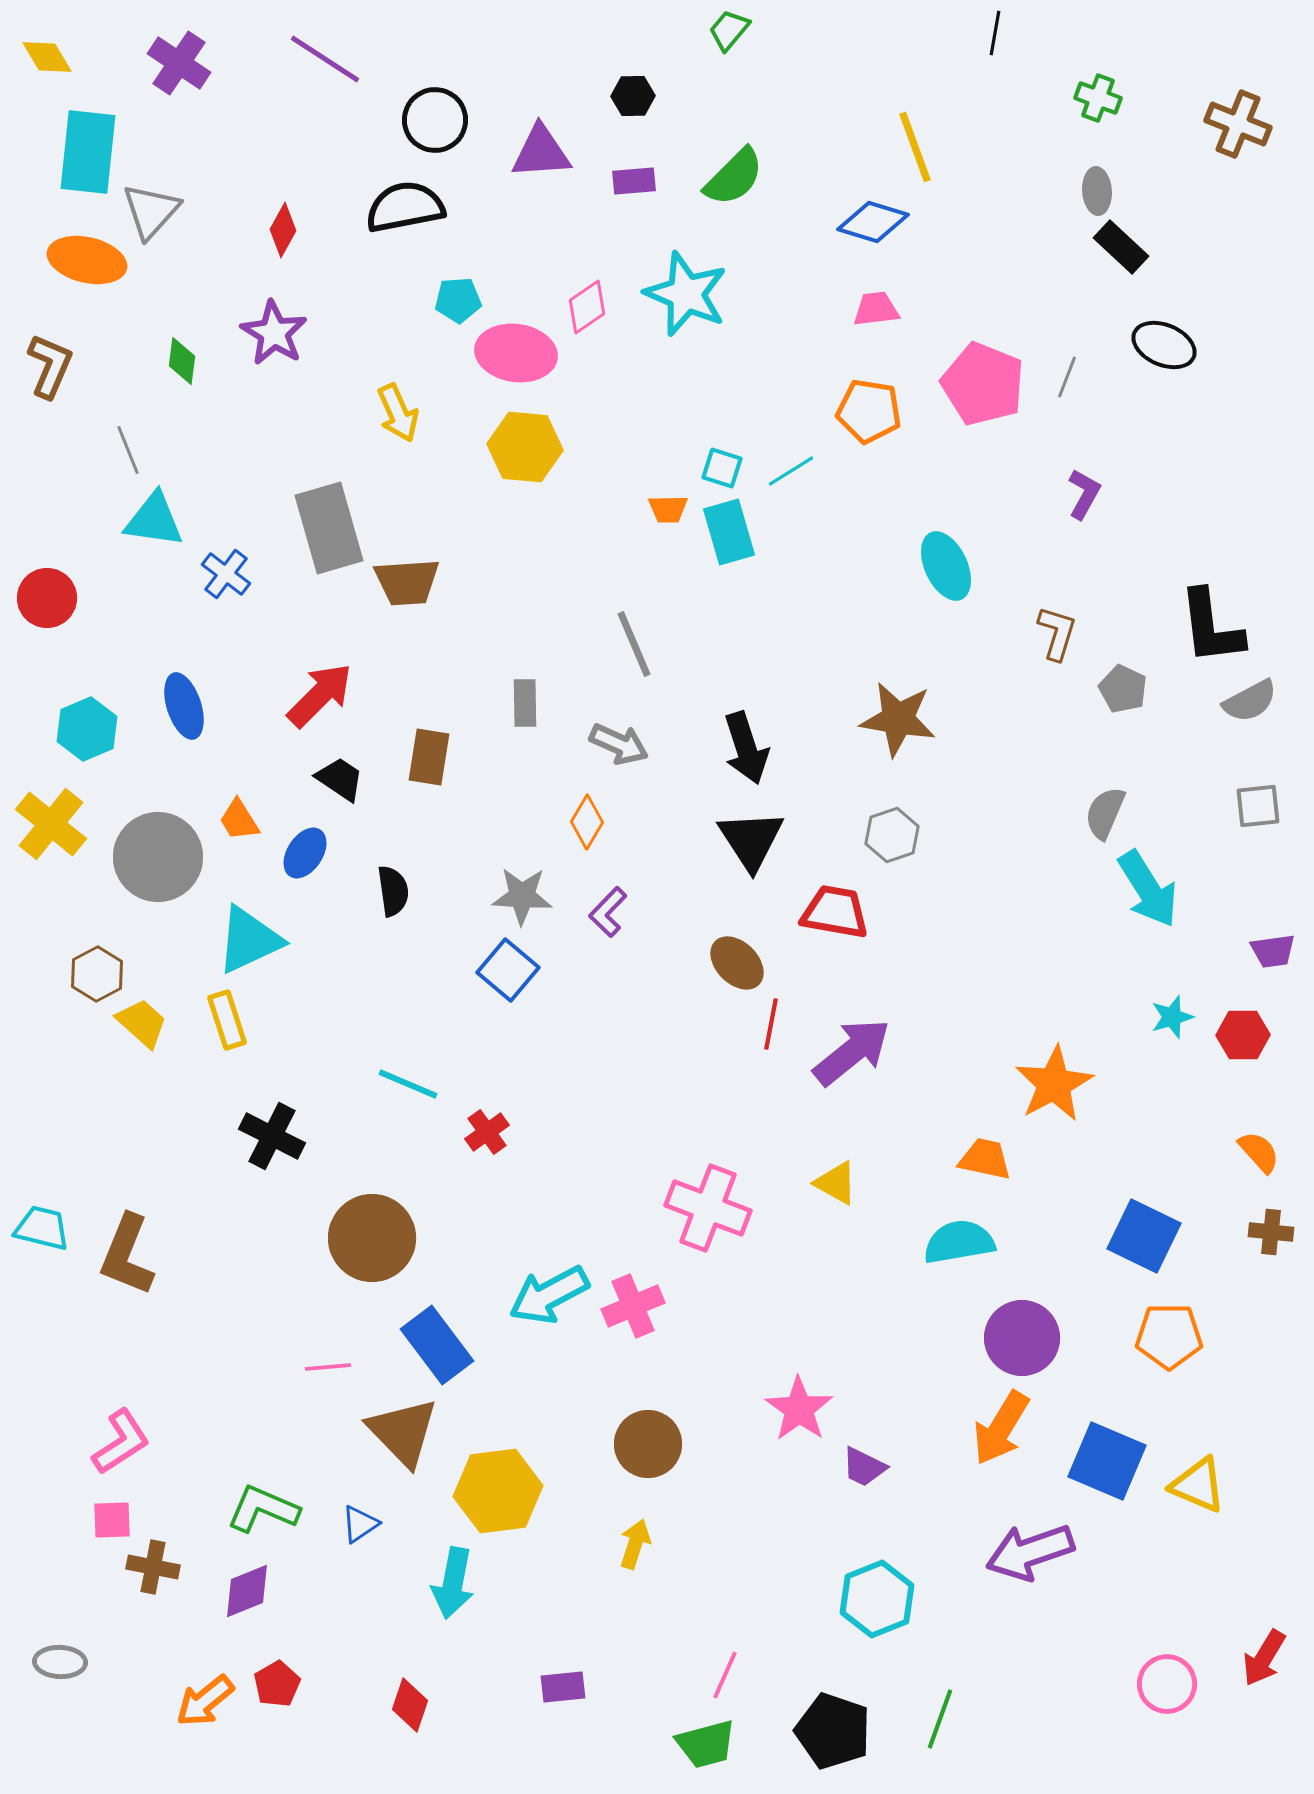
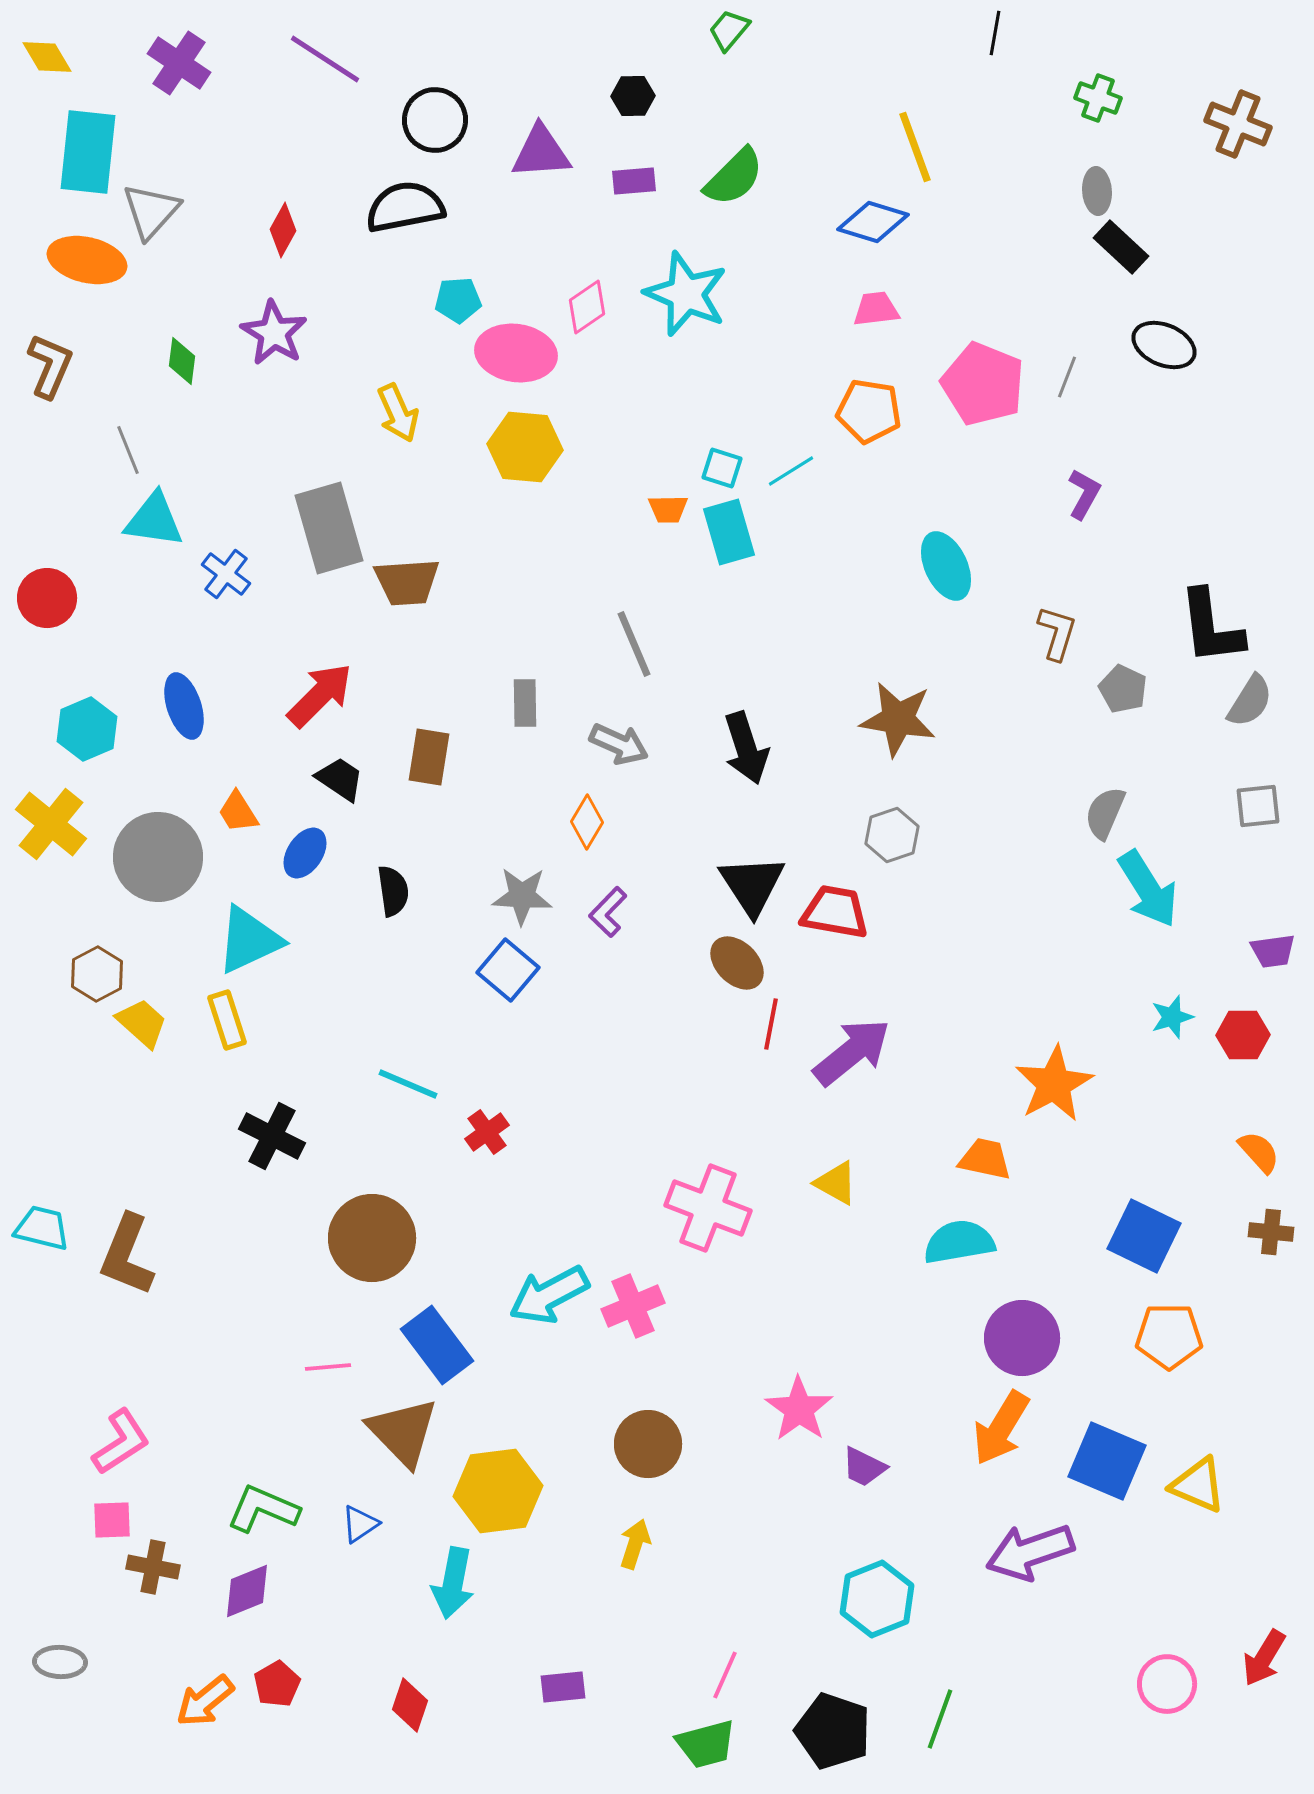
gray semicircle at (1250, 701): rotated 30 degrees counterclockwise
orange trapezoid at (239, 820): moved 1 px left, 8 px up
black triangle at (751, 840): moved 1 px right, 45 px down
